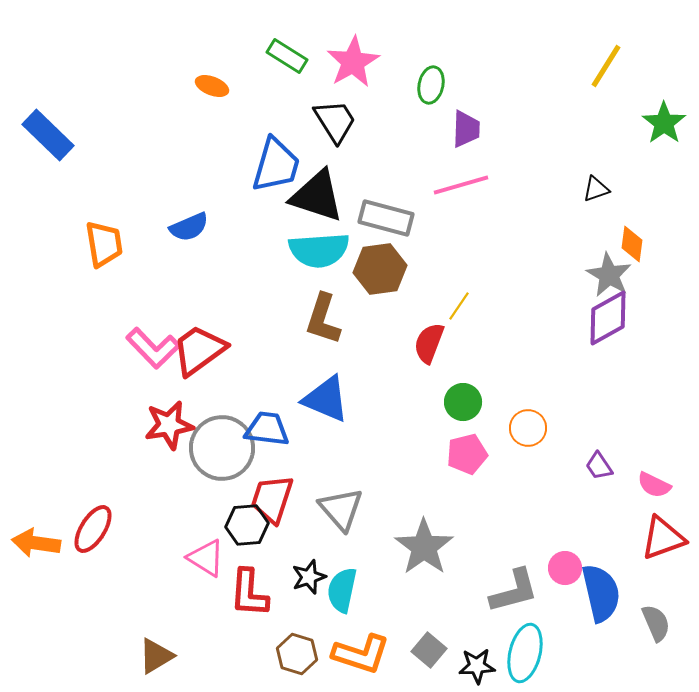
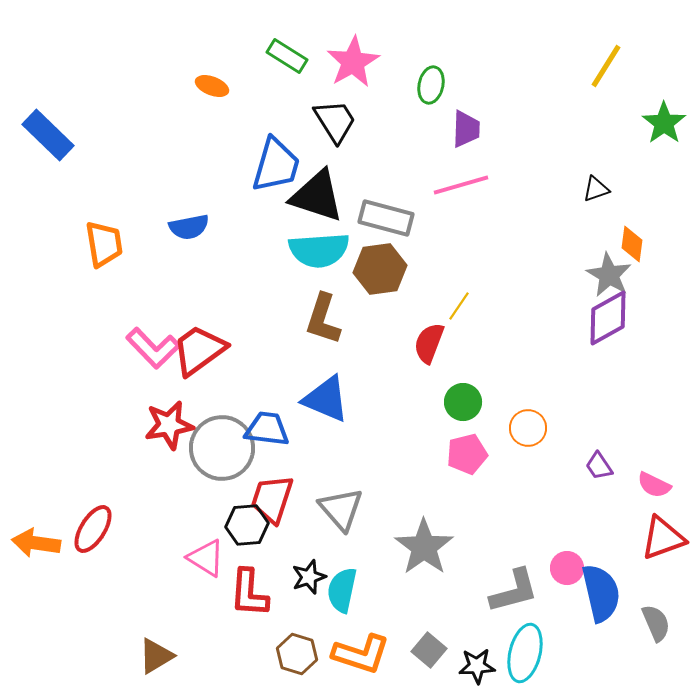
blue semicircle at (189, 227): rotated 12 degrees clockwise
pink circle at (565, 568): moved 2 px right
